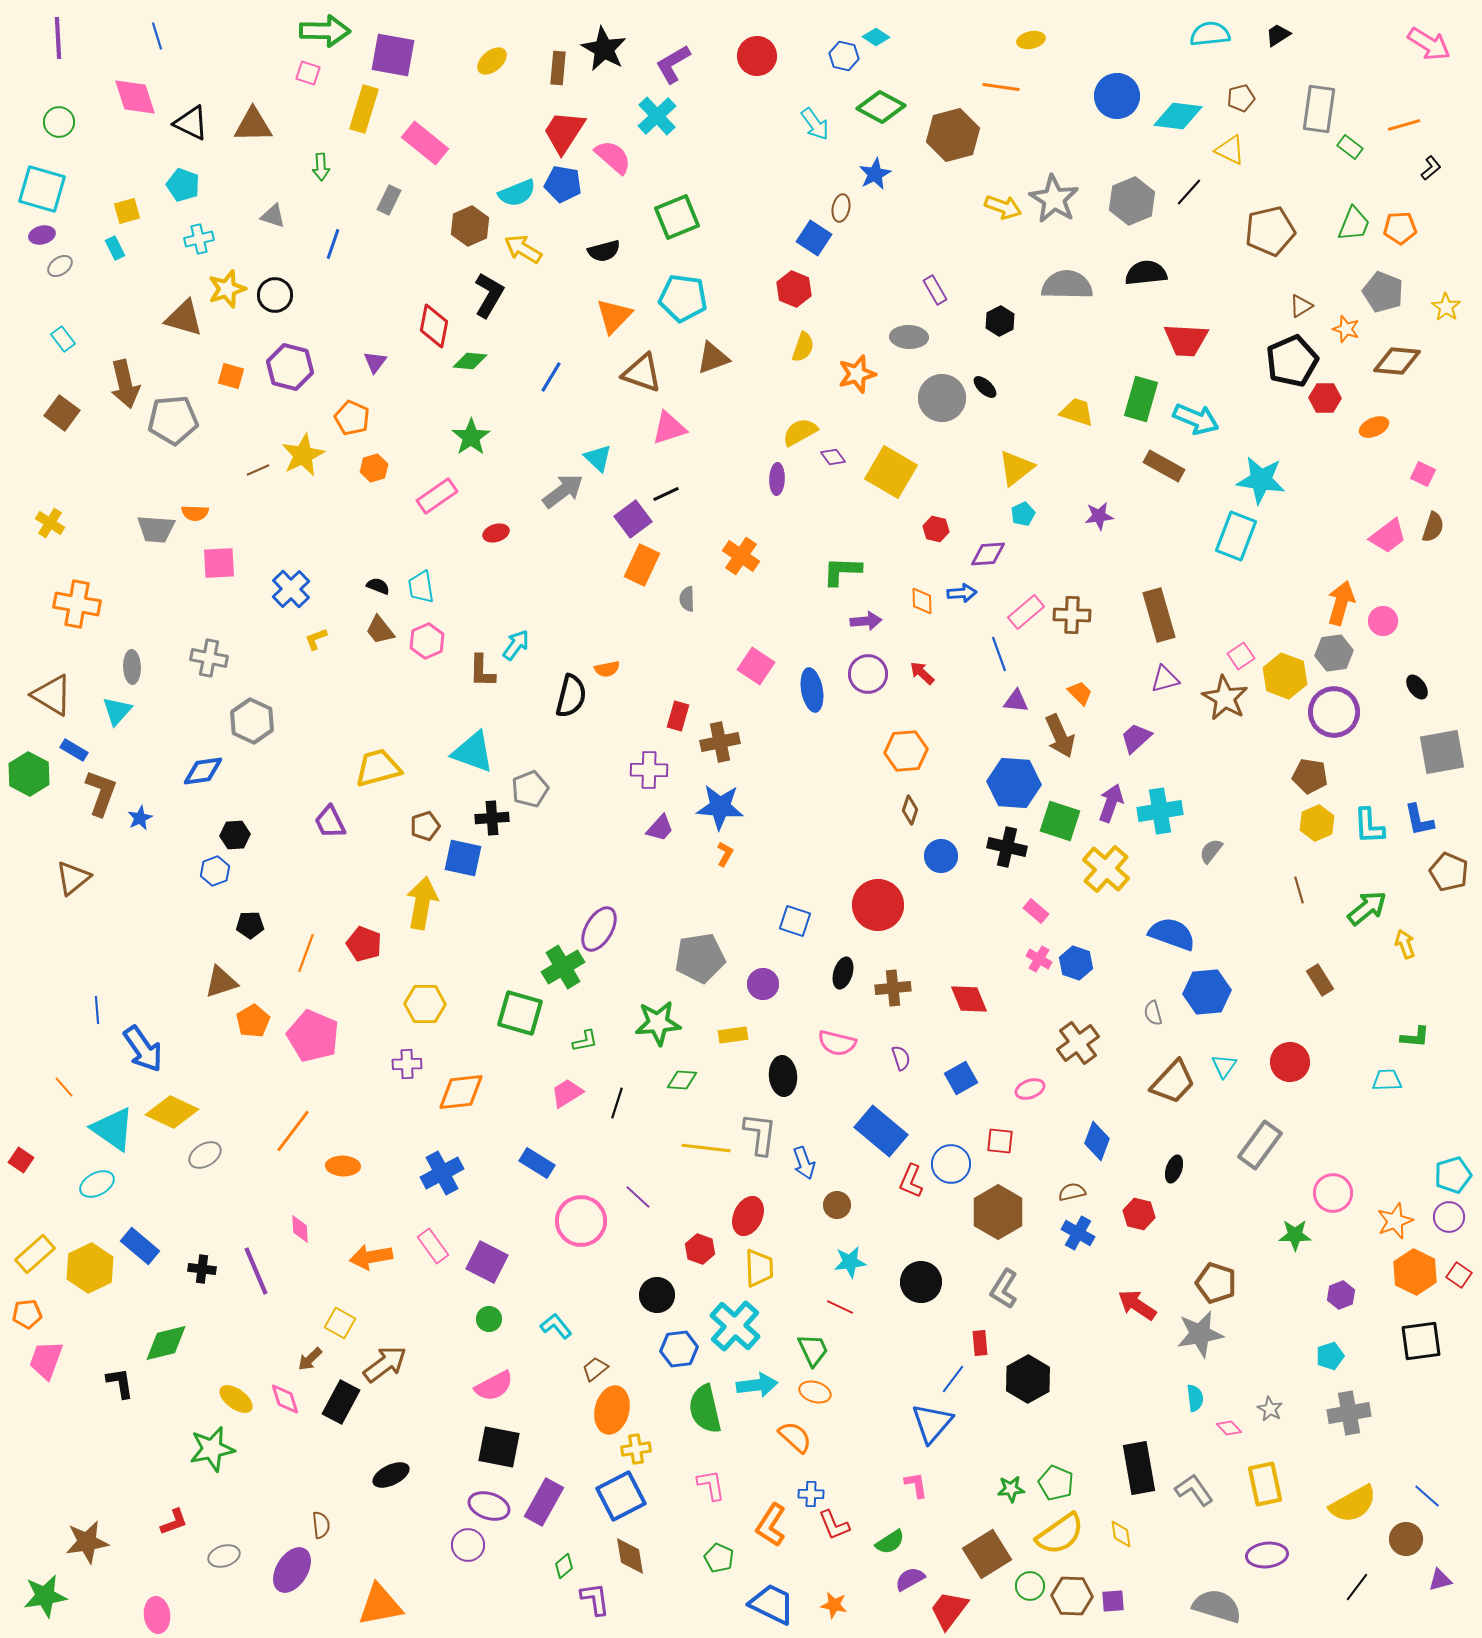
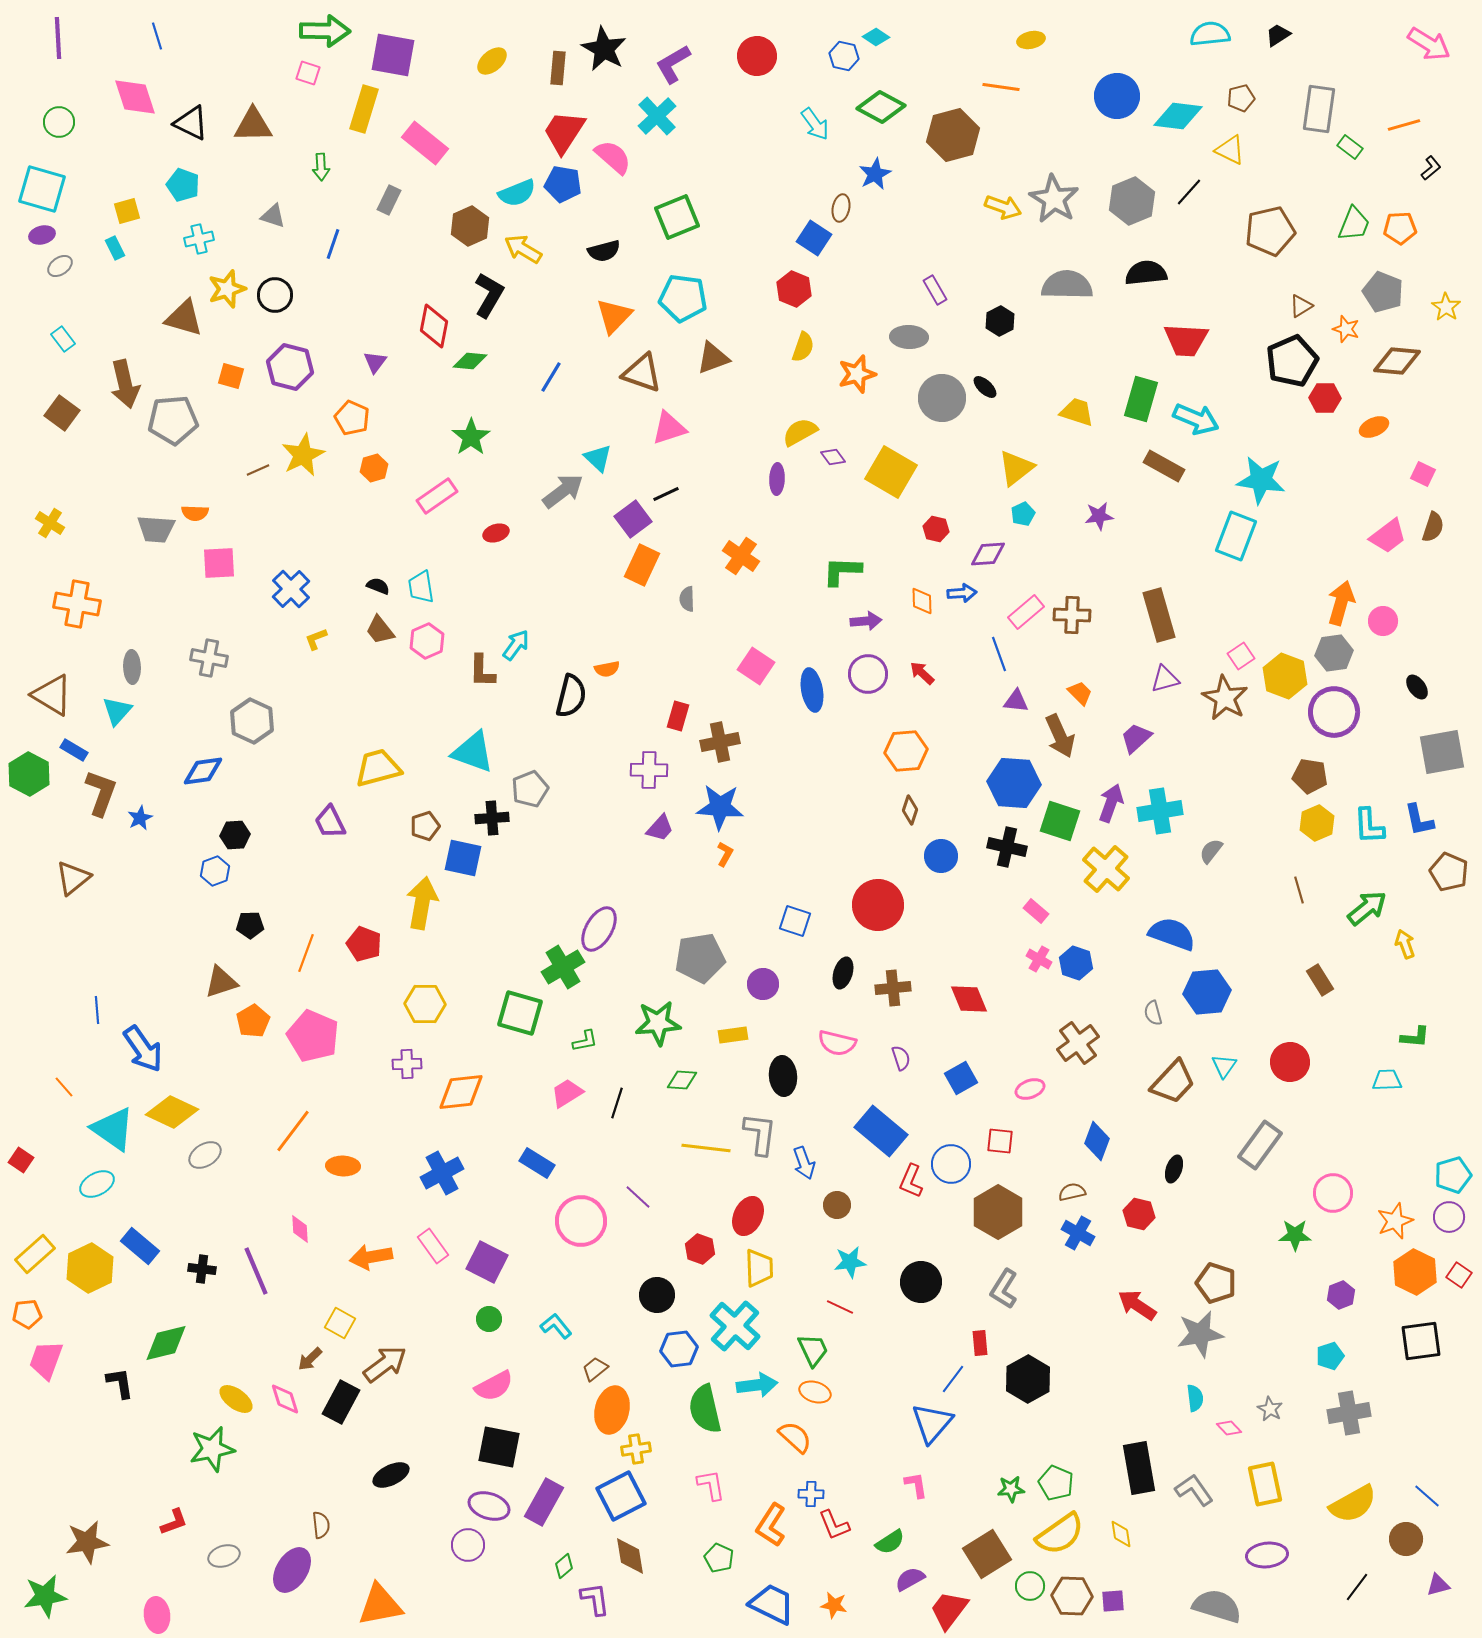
purple triangle at (1440, 1580): moved 2 px left, 5 px down
